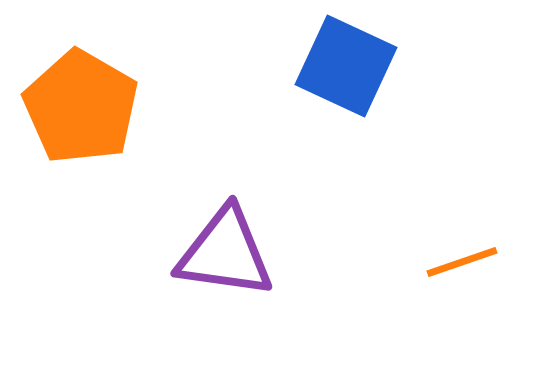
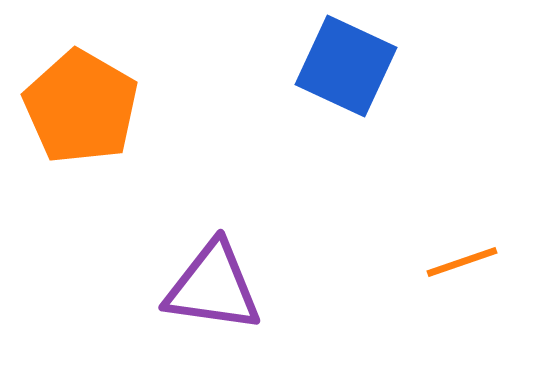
purple triangle: moved 12 px left, 34 px down
